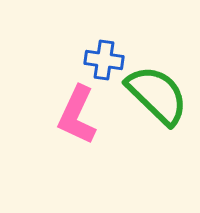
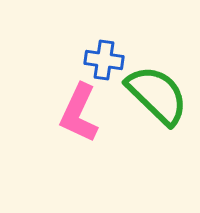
pink L-shape: moved 2 px right, 2 px up
